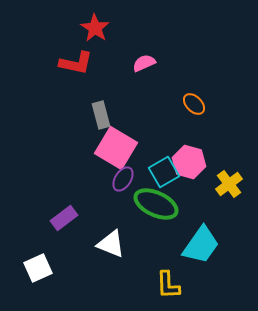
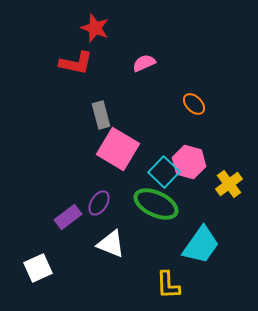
red star: rotated 12 degrees counterclockwise
pink square: moved 2 px right, 1 px down
cyan square: rotated 16 degrees counterclockwise
purple ellipse: moved 24 px left, 24 px down
purple rectangle: moved 4 px right, 1 px up
